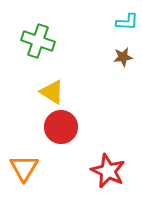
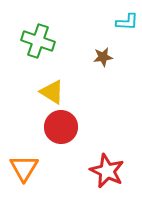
brown star: moved 20 px left
red star: moved 1 px left
